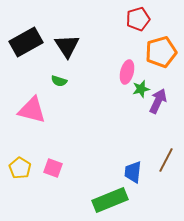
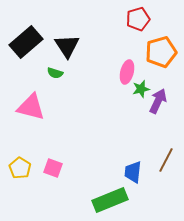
black rectangle: rotated 12 degrees counterclockwise
green semicircle: moved 4 px left, 8 px up
pink triangle: moved 1 px left, 3 px up
